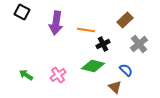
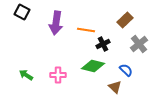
pink cross: rotated 35 degrees clockwise
